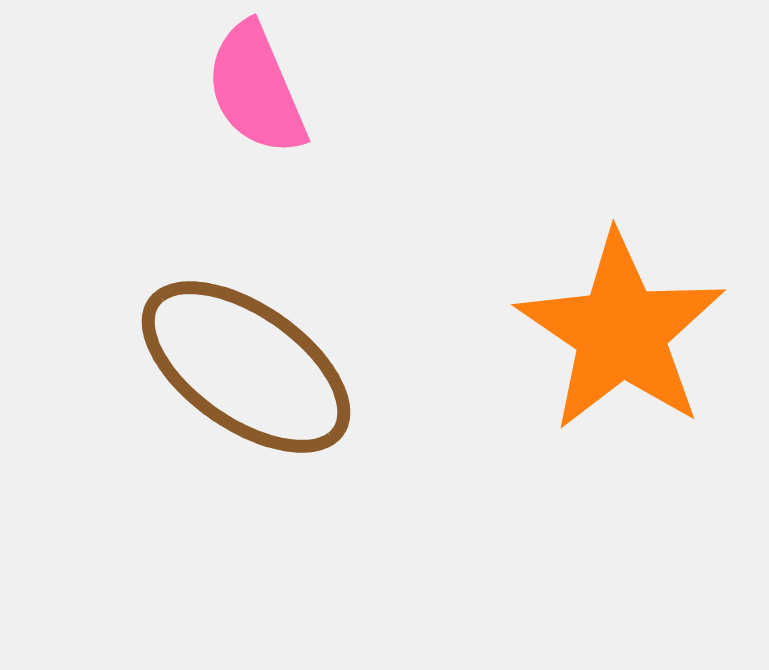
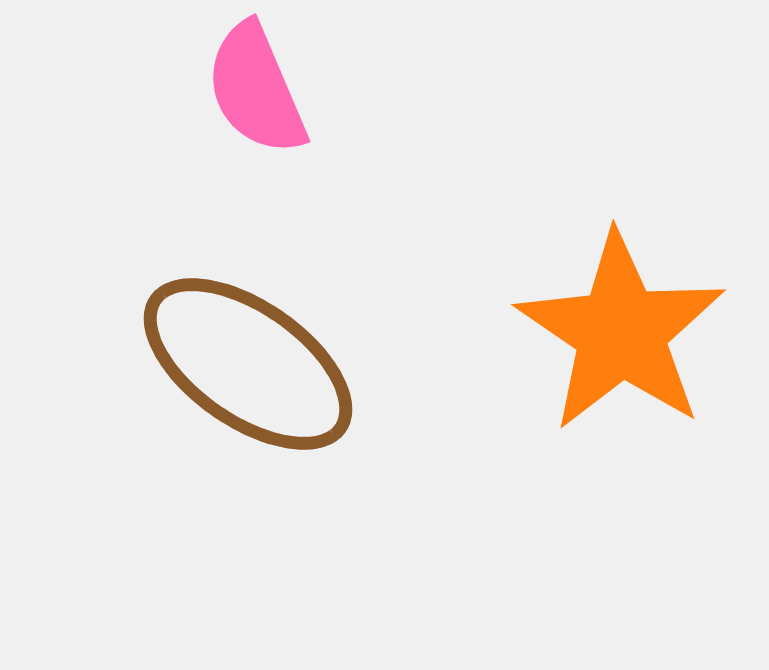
brown ellipse: moved 2 px right, 3 px up
